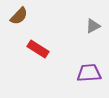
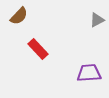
gray triangle: moved 4 px right, 6 px up
red rectangle: rotated 15 degrees clockwise
